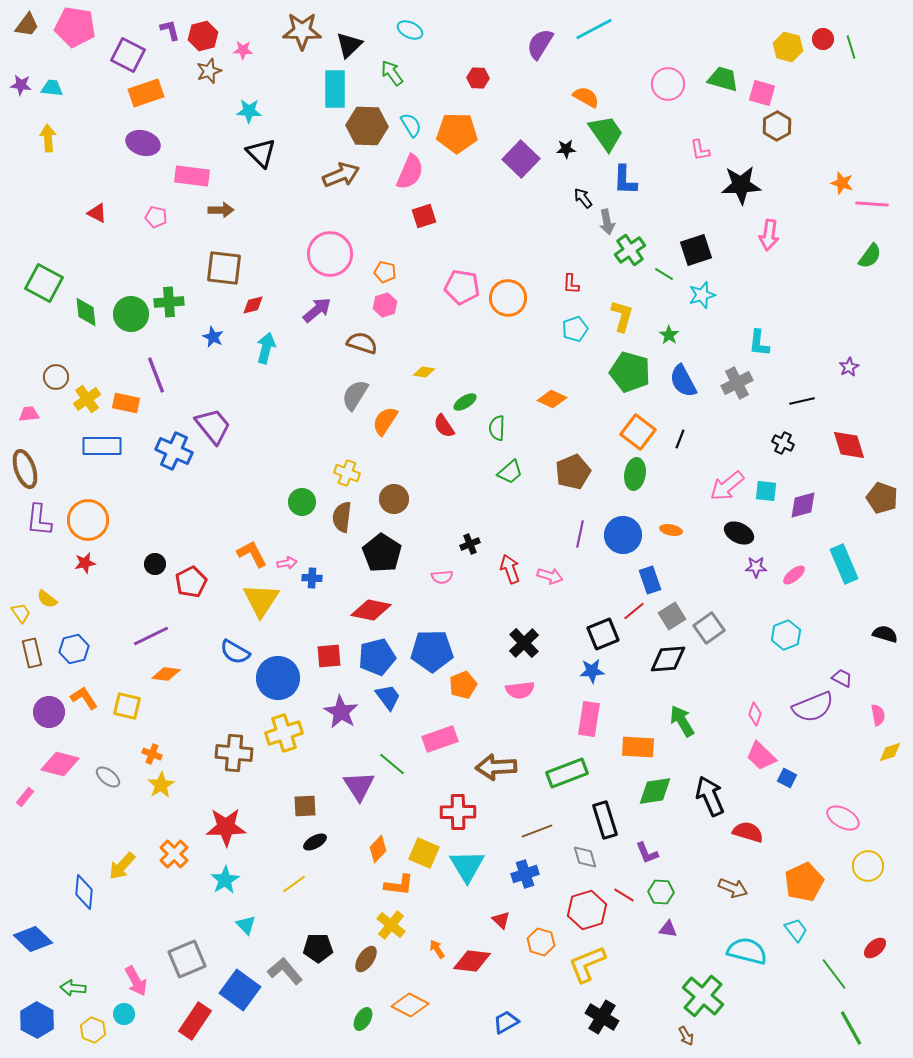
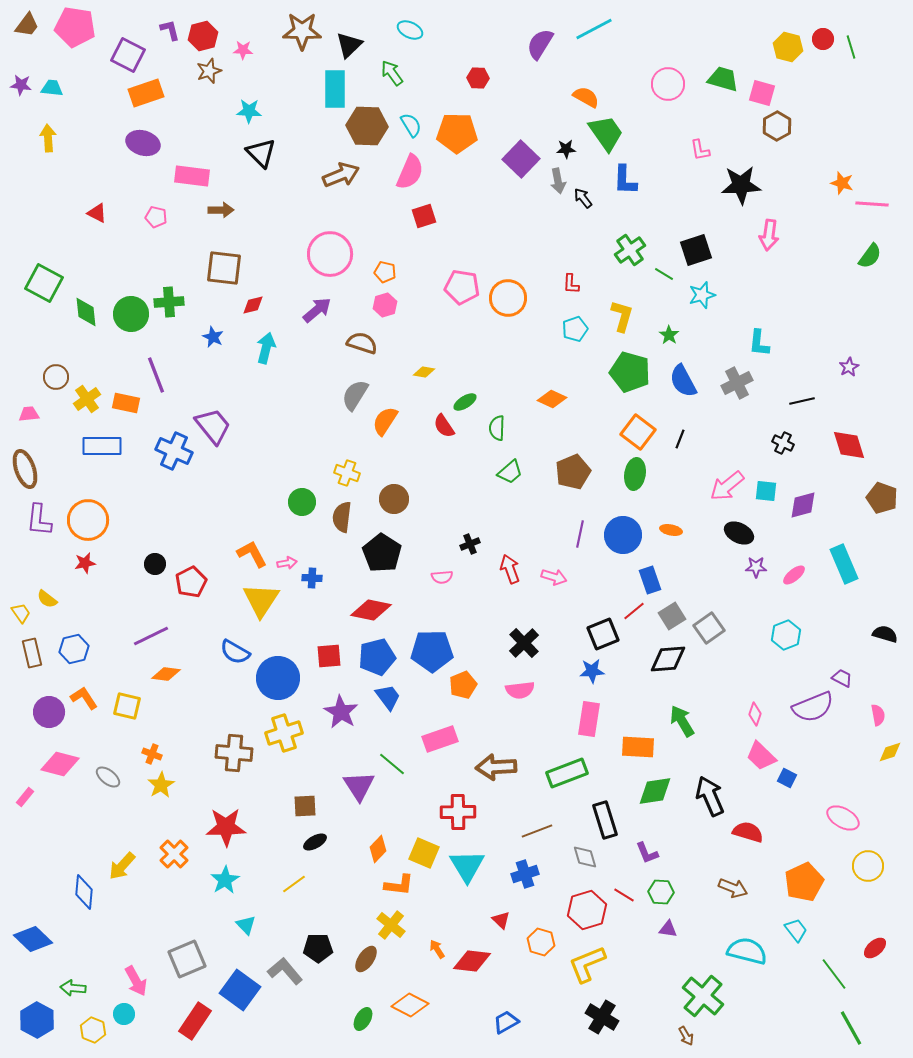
gray arrow at (607, 222): moved 49 px left, 41 px up
pink arrow at (550, 576): moved 4 px right, 1 px down
